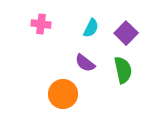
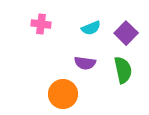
cyan semicircle: rotated 42 degrees clockwise
purple semicircle: rotated 30 degrees counterclockwise
